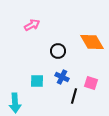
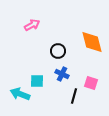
orange diamond: rotated 15 degrees clockwise
blue cross: moved 3 px up
cyan arrow: moved 5 px right, 9 px up; rotated 114 degrees clockwise
